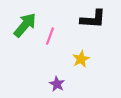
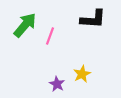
yellow star: moved 1 px right, 15 px down
